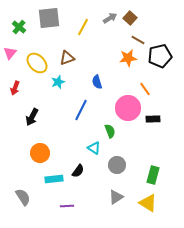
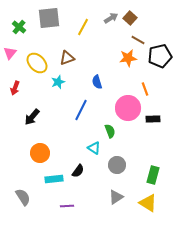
gray arrow: moved 1 px right
orange line: rotated 16 degrees clockwise
black arrow: rotated 12 degrees clockwise
